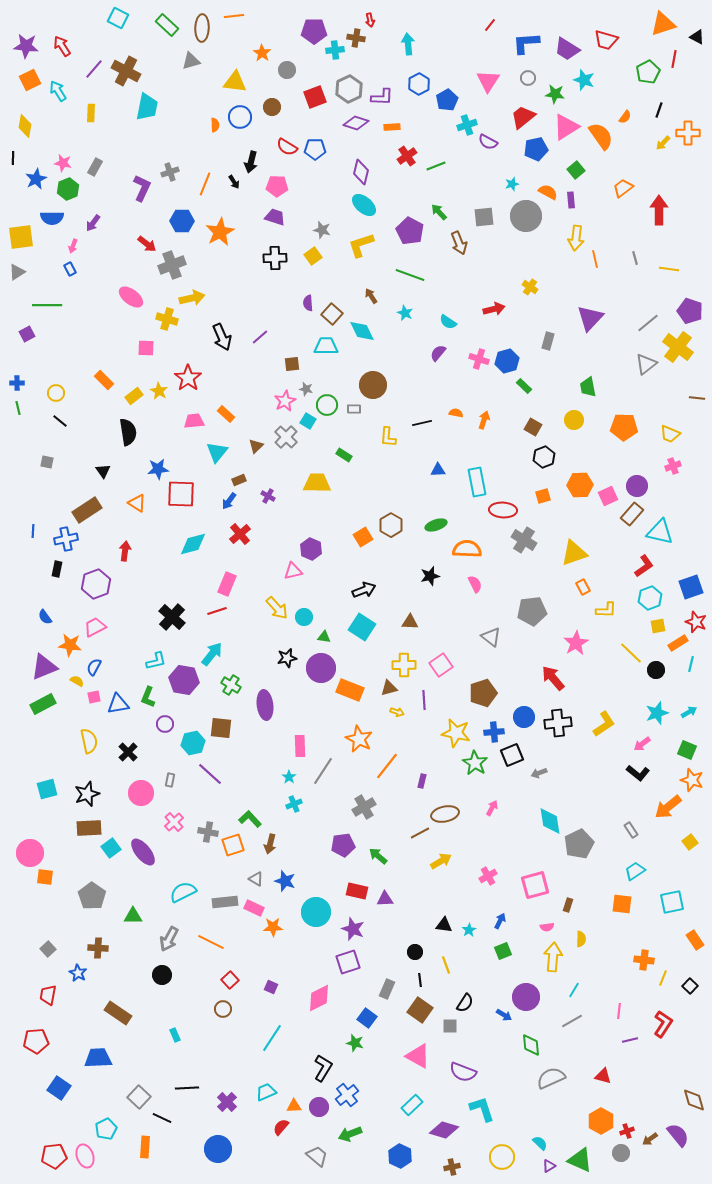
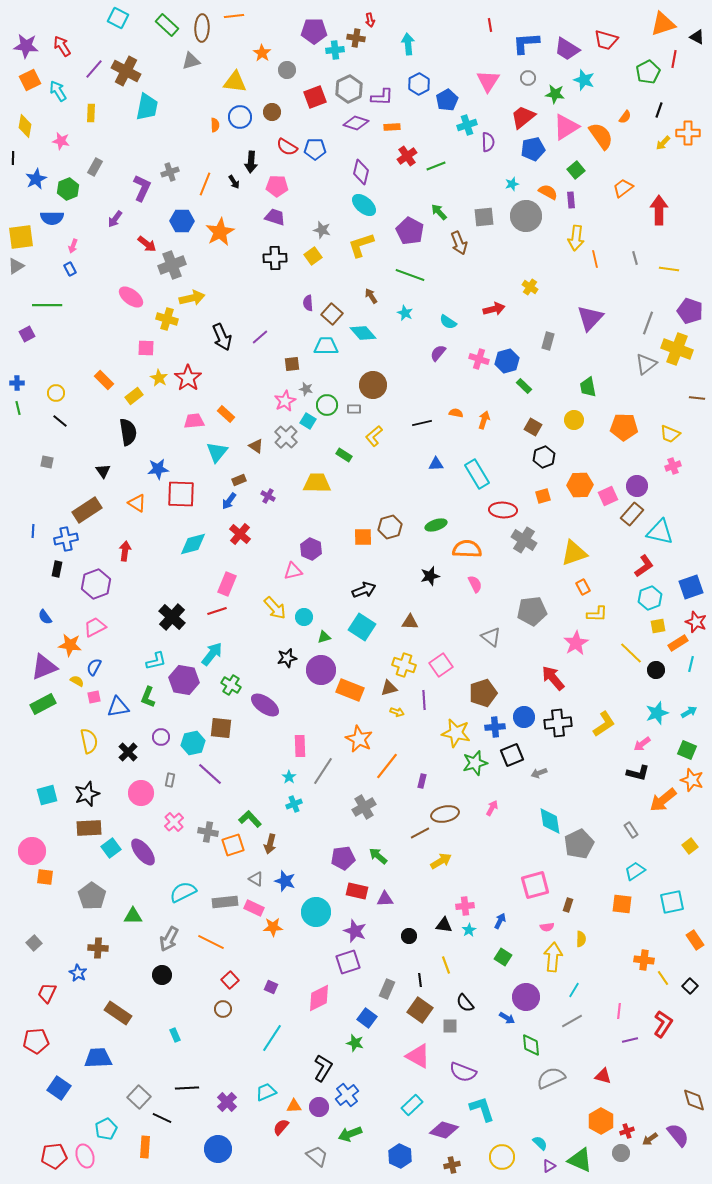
red line at (490, 25): rotated 48 degrees counterclockwise
brown circle at (272, 107): moved 5 px down
purple semicircle at (488, 142): rotated 120 degrees counterclockwise
blue pentagon at (536, 149): moved 3 px left
black arrow at (251, 162): rotated 10 degrees counterclockwise
pink star at (63, 163): moved 2 px left, 22 px up
purple arrow at (93, 223): moved 22 px right, 4 px up
gray triangle at (17, 272): moved 1 px left, 6 px up
gray line at (648, 323): rotated 30 degrees counterclockwise
cyan diamond at (362, 331): moved 1 px right, 2 px down; rotated 16 degrees counterclockwise
yellow cross at (678, 347): moved 1 px left, 2 px down; rotated 16 degrees counterclockwise
yellow star at (159, 391): moved 13 px up
yellow L-shape at (388, 437): moved 14 px left, 1 px up; rotated 45 degrees clockwise
brown triangle at (256, 446): rotated 42 degrees counterclockwise
blue triangle at (438, 470): moved 2 px left, 6 px up
cyan rectangle at (477, 482): moved 8 px up; rotated 20 degrees counterclockwise
brown hexagon at (391, 525): moved 1 px left, 2 px down; rotated 15 degrees clockwise
red cross at (240, 534): rotated 10 degrees counterclockwise
orange square at (363, 537): rotated 30 degrees clockwise
yellow arrow at (277, 608): moved 2 px left
yellow L-shape at (606, 610): moved 9 px left, 4 px down
green triangle at (324, 637): rotated 24 degrees counterclockwise
yellow cross at (404, 665): rotated 20 degrees clockwise
purple circle at (321, 668): moved 2 px down
blue triangle at (118, 704): moved 3 px down
purple ellipse at (265, 705): rotated 48 degrees counterclockwise
purple circle at (165, 724): moved 4 px left, 13 px down
blue cross at (494, 732): moved 1 px right, 5 px up
green star at (475, 763): rotated 25 degrees clockwise
black L-shape at (638, 773): rotated 25 degrees counterclockwise
cyan square at (47, 789): moved 6 px down
orange arrow at (668, 807): moved 5 px left, 7 px up
yellow square at (690, 842): moved 4 px down
purple pentagon at (343, 845): moved 13 px down
pink circle at (30, 853): moved 2 px right, 2 px up
pink cross at (488, 876): moved 23 px left, 30 px down; rotated 24 degrees clockwise
purple star at (353, 929): moved 2 px right, 2 px down
gray square at (48, 949): moved 14 px left, 6 px up
green square at (503, 951): moved 6 px down; rotated 36 degrees counterclockwise
black circle at (415, 952): moved 6 px left, 16 px up
yellow line at (663, 978): rotated 56 degrees counterclockwise
red trapezoid at (48, 995): moved 1 px left, 2 px up; rotated 15 degrees clockwise
black semicircle at (465, 1003): rotated 108 degrees clockwise
blue arrow at (504, 1015): moved 3 px right, 3 px down
brown cross at (452, 1167): moved 2 px up
